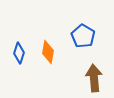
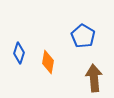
orange diamond: moved 10 px down
